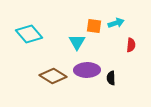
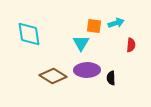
cyan diamond: rotated 32 degrees clockwise
cyan triangle: moved 4 px right, 1 px down
